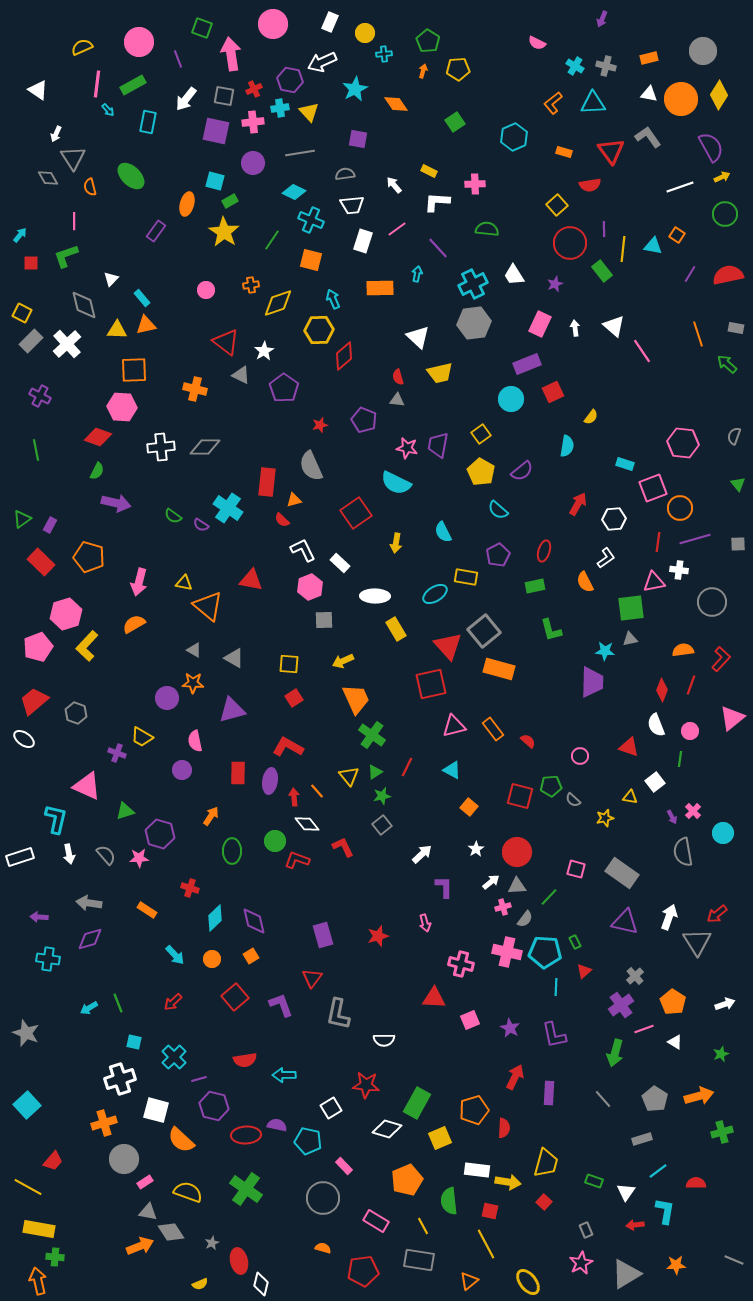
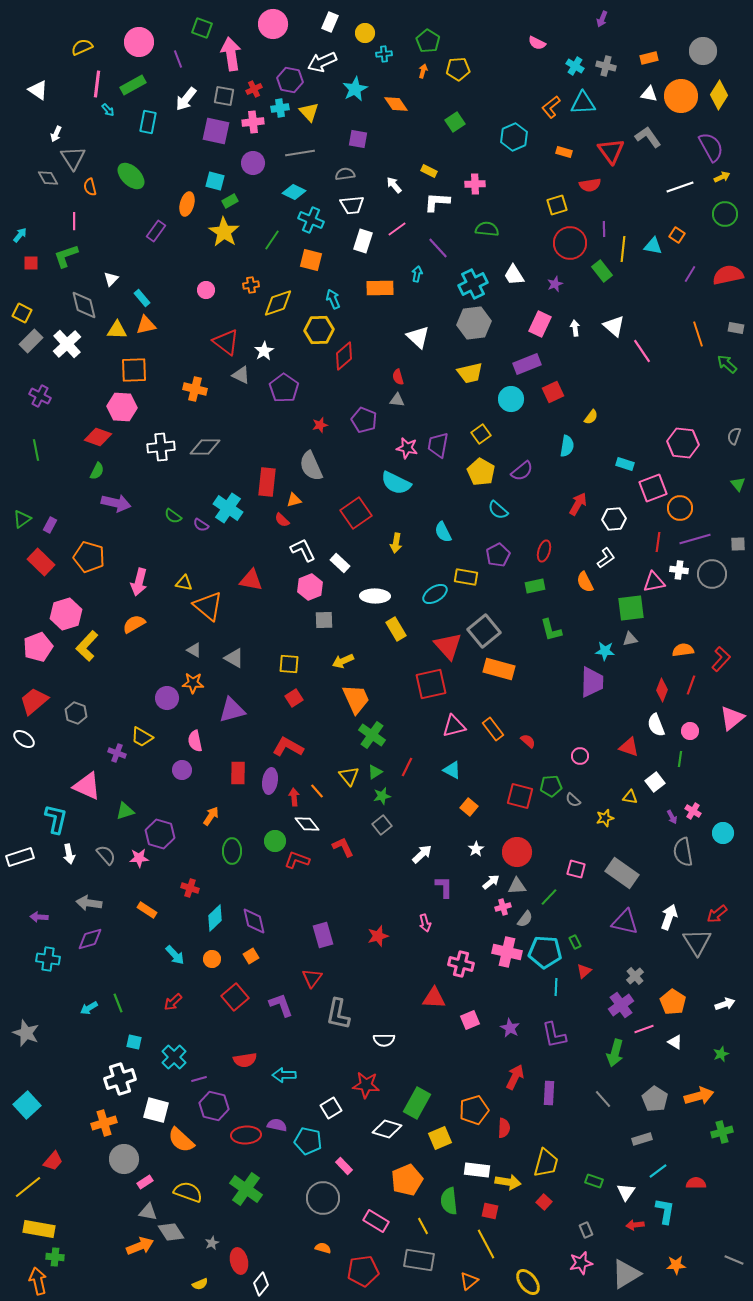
orange circle at (681, 99): moved 3 px up
orange L-shape at (553, 103): moved 2 px left, 4 px down
cyan triangle at (593, 103): moved 10 px left
yellow square at (557, 205): rotated 25 degrees clockwise
yellow trapezoid at (440, 373): moved 30 px right
gray circle at (712, 602): moved 28 px up
pink cross at (693, 811): rotated 14 degrees counterclockwise
yellow line at (28, 1187): rotated 68 degrees counterclockwise
pink star at (581, 1263): rotated 15 degrees clockwise
white diamond at (261, 1284): rotated 25 degrees clockwise
